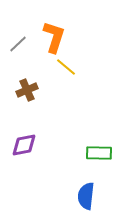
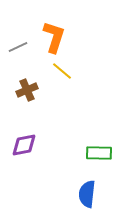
gray line: moved 3 px down; rotated 18 degrees clockwise
yellow line: moved 4 px left, 4 px down
blue semicircle: moved 1 px right, 2 px up
